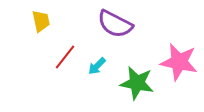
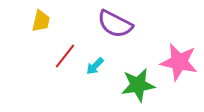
yellow trapezoid: rotated 25 degrees clockwise
red line: moved 1 px up
cyan arrow: moved 2 px left
green star: moved 1 px right, 2 px down; rotated 20 degrees counterclockwise
